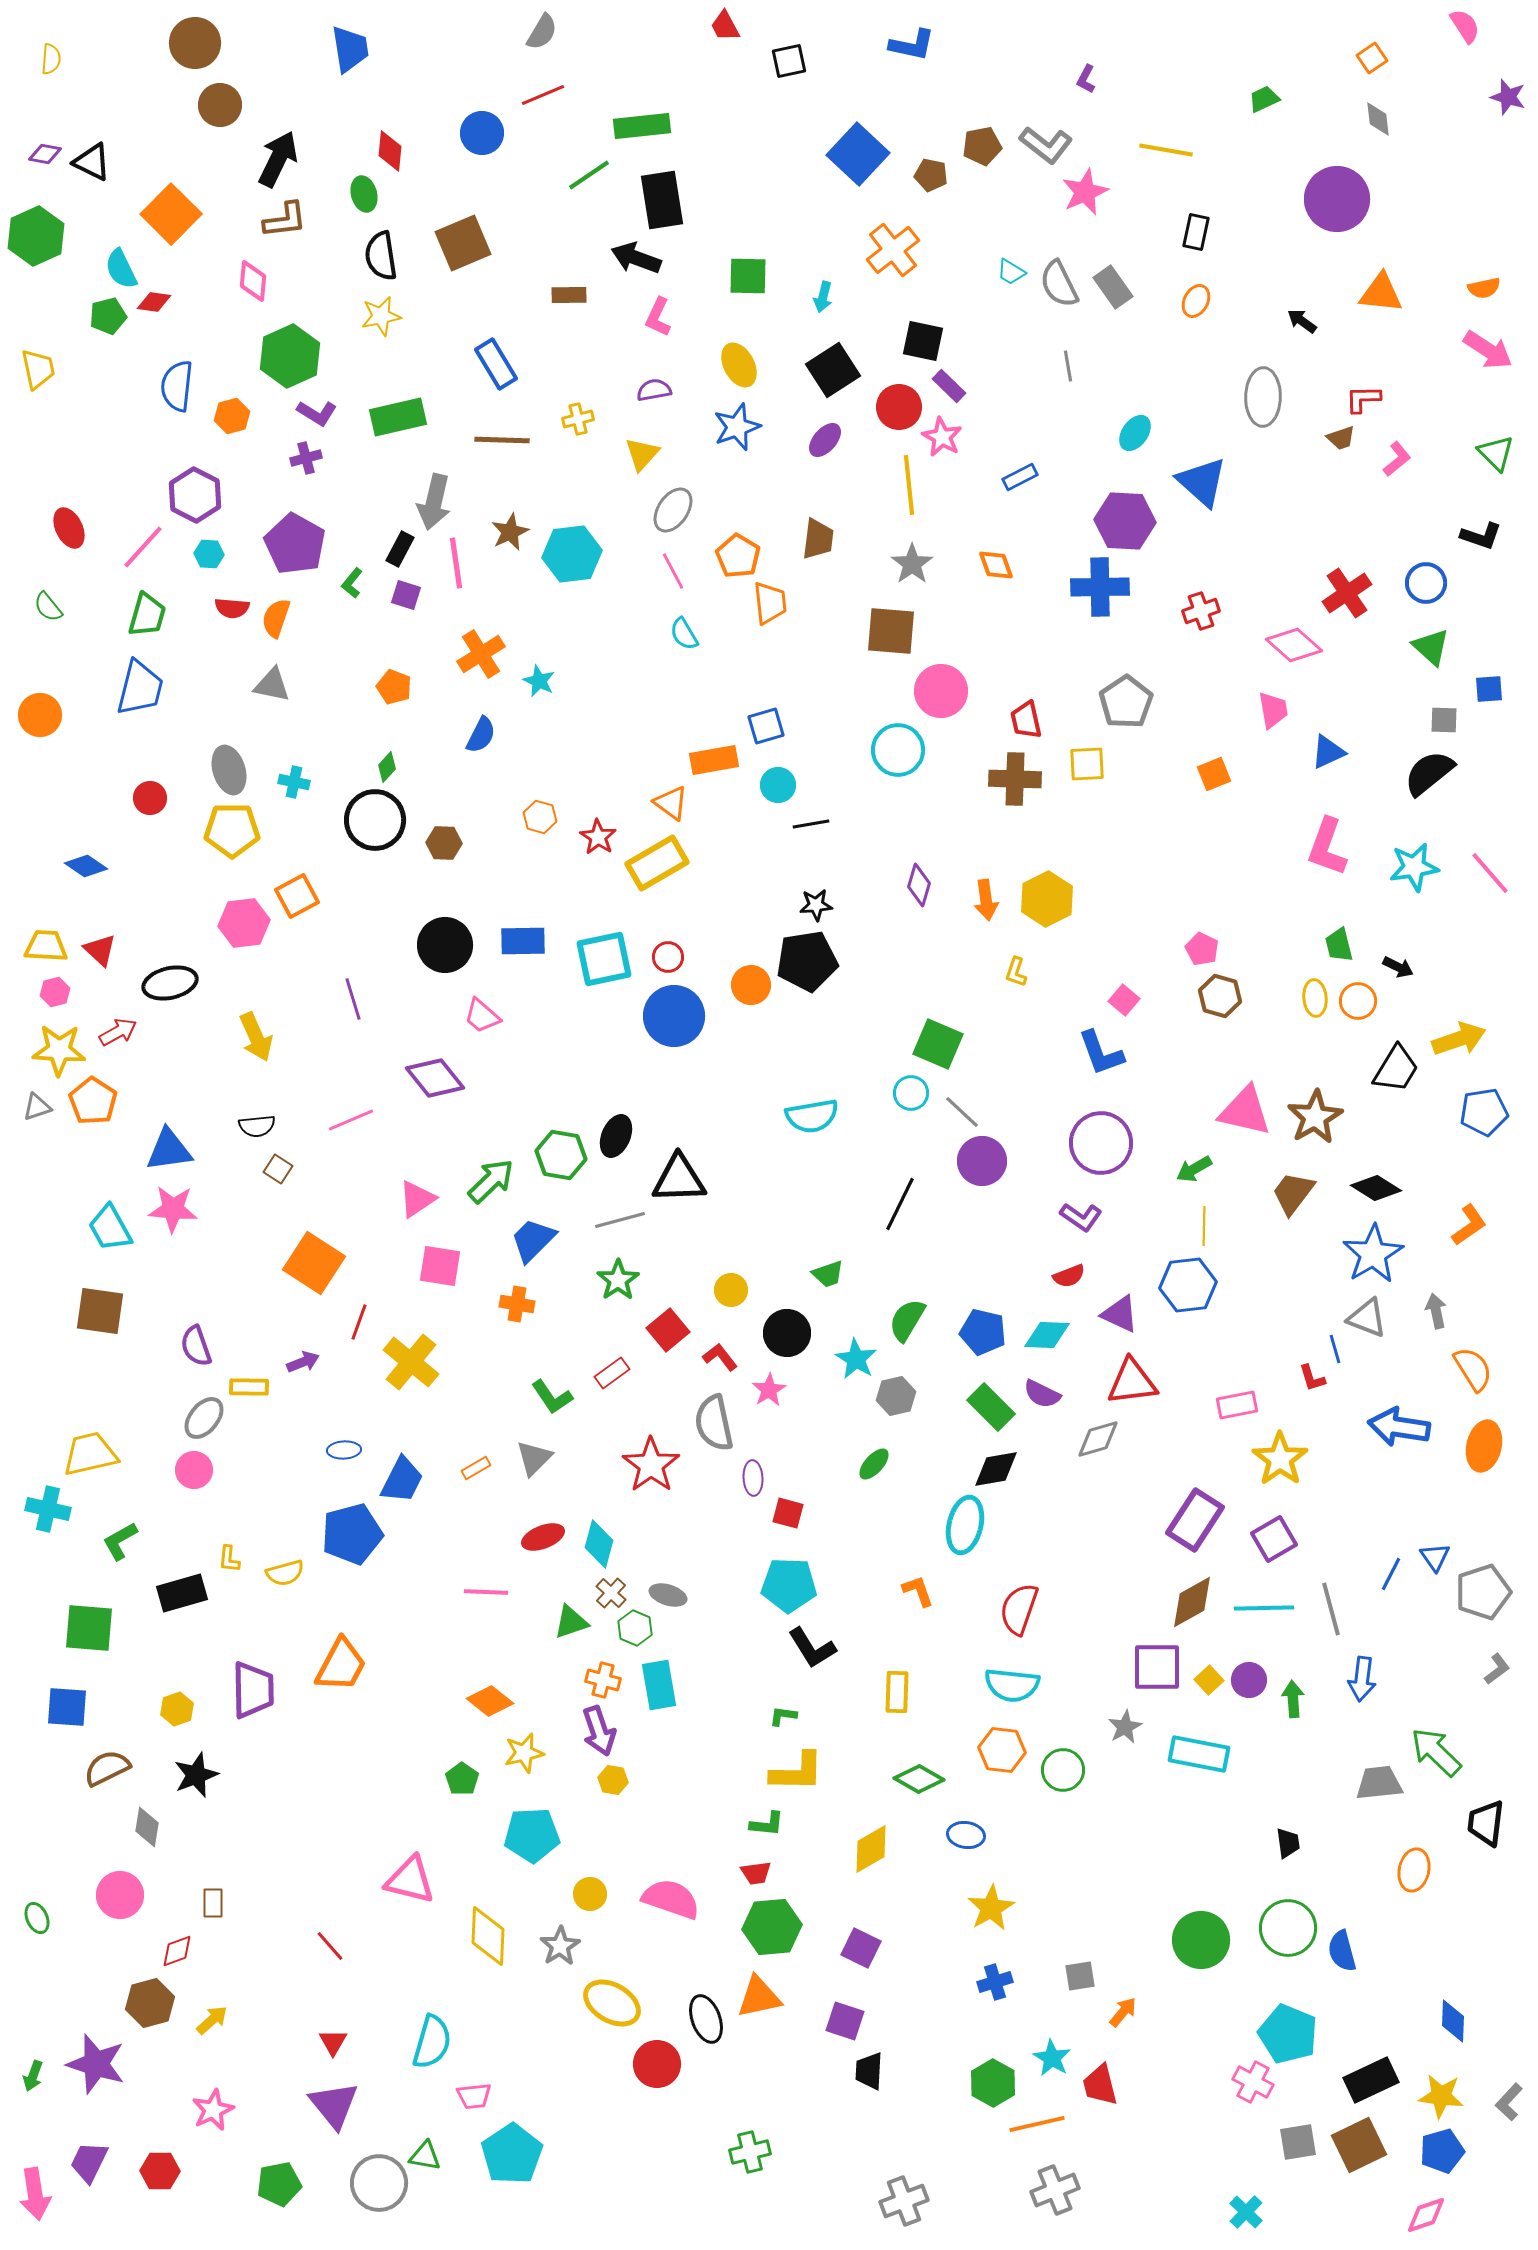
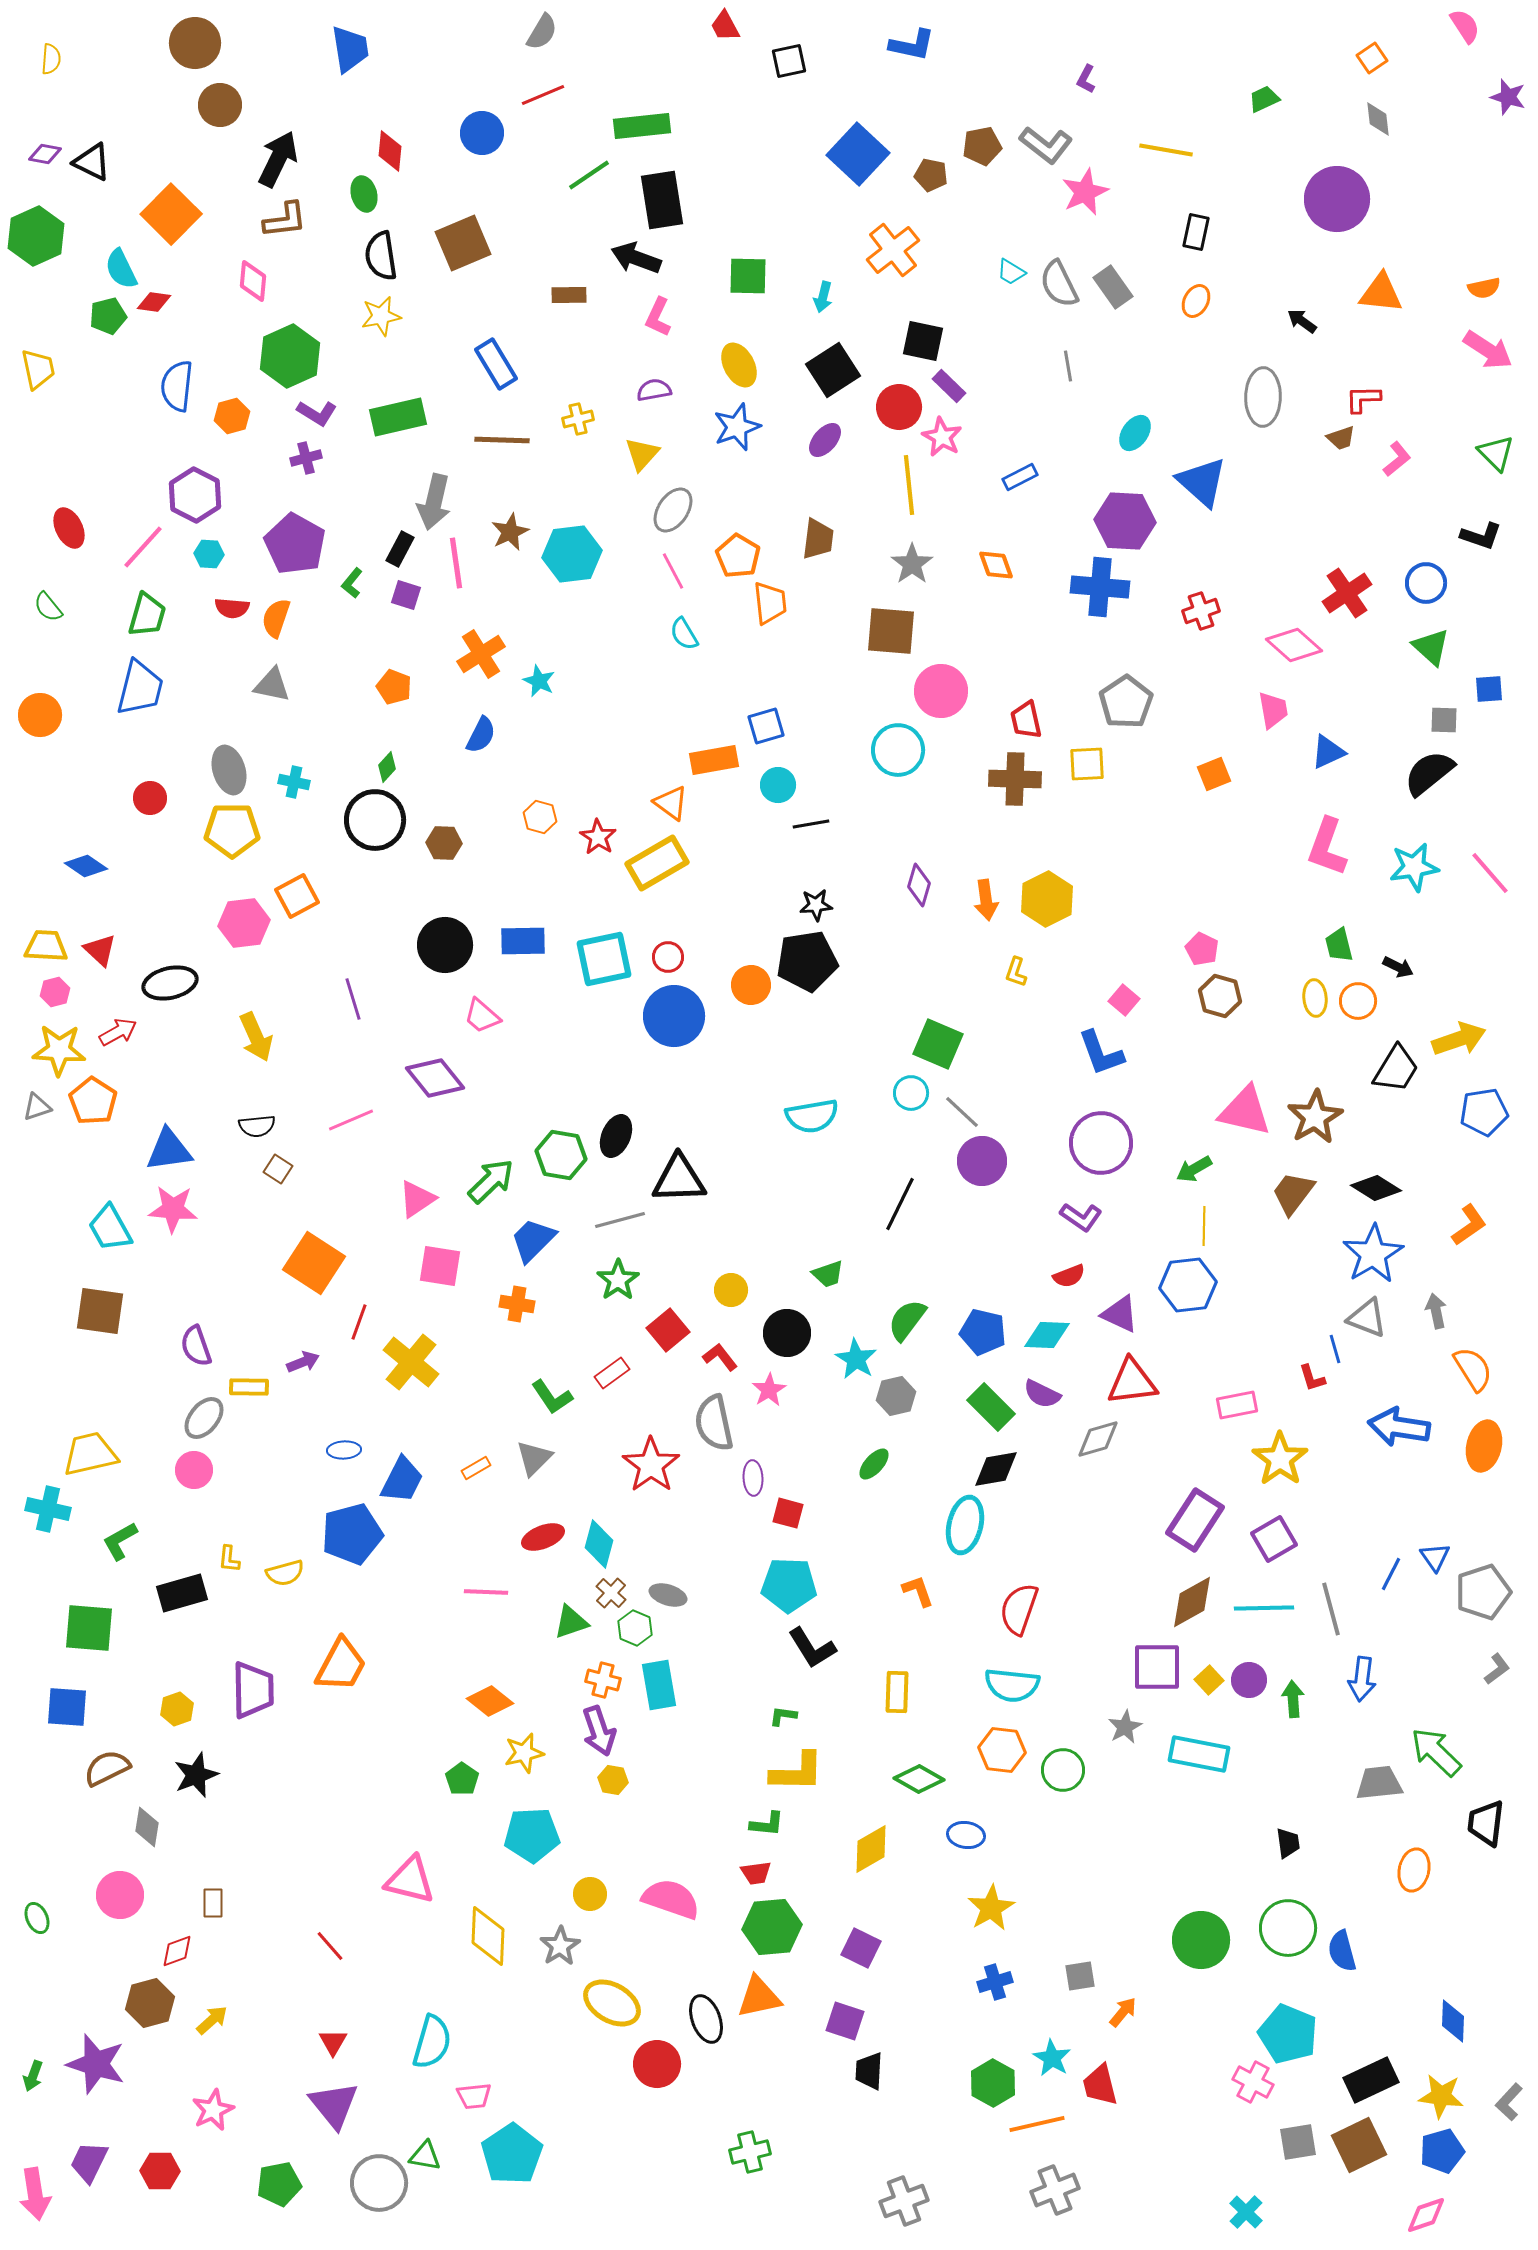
blue cross at (1100, 587): rotated 6 degrees clockwise
green semicircle at (907, 1320): rotated 6 degrees clockwise
